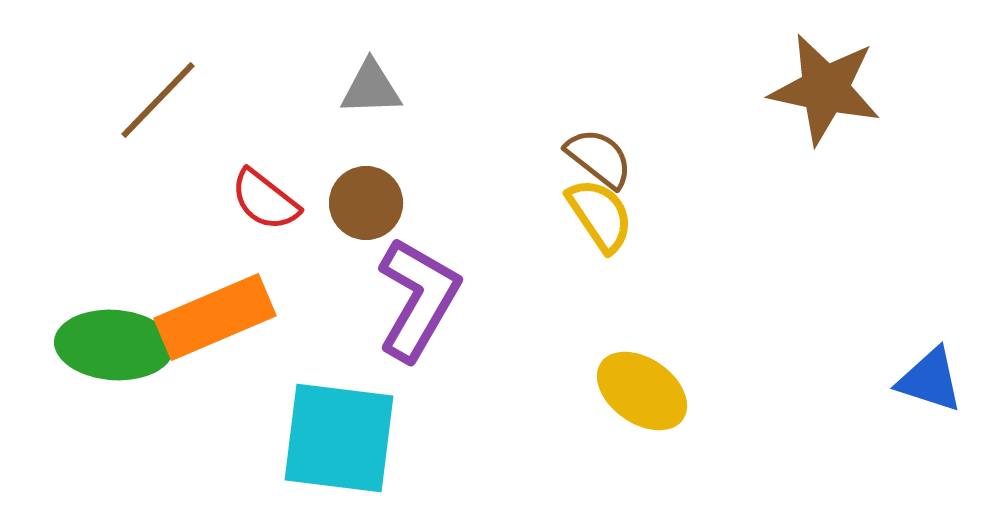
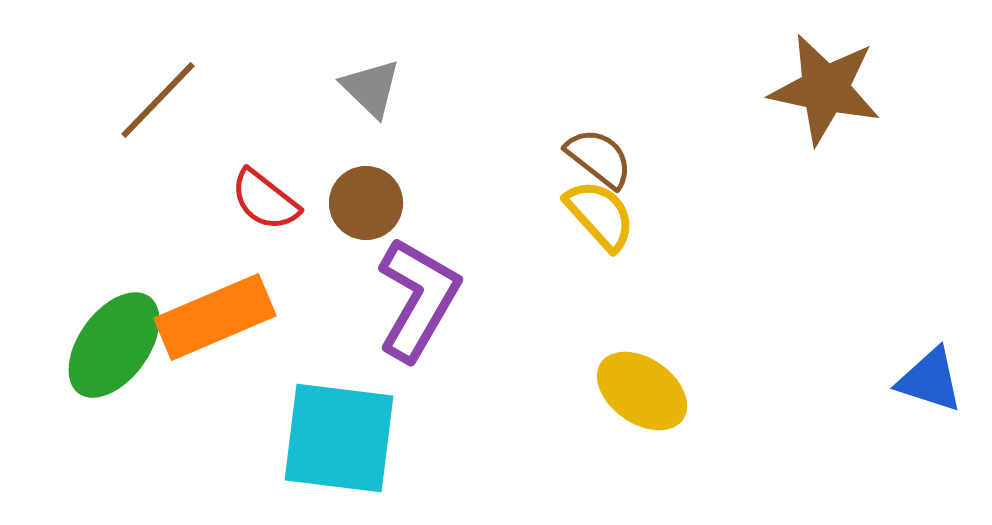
gray triangle: rotated 46 degrees clockwise
yellow semicircle: rotated 8 degrees counterclockwise
green ellipse: rotated 58 degrees counterclockwise
